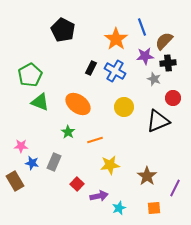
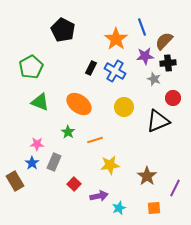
green pentagon: moved 1 px right, 8 px up
orange ellipse: moved 1 px right
pink star: moved 16 px right, 2 px up
blue star: rotated 24 degrees clockwise
red square: moved 3 px left
